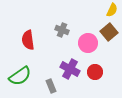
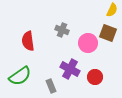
brown square: moved 1 px left, 1 px down; rotated 30 degrees counterclockwise
red semicircle: moved 1 px down
red circle: moved 5 px down
